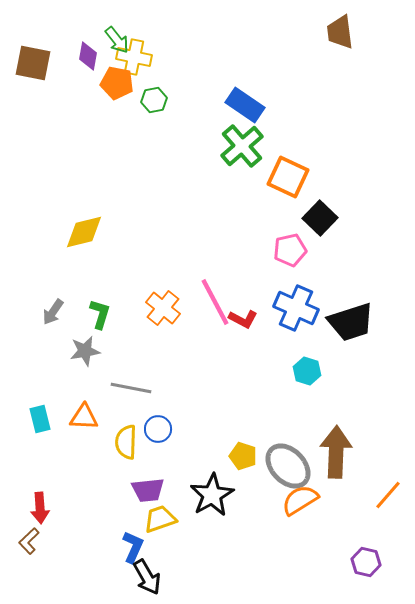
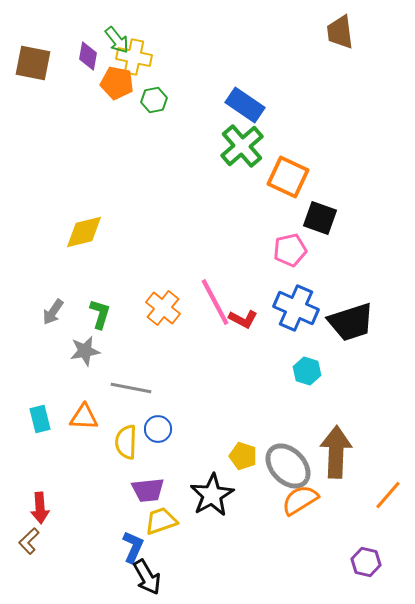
black square: rotated 24 degrees counterclockwise
yellow trapezoid: moved 1 px right, 2 px down
